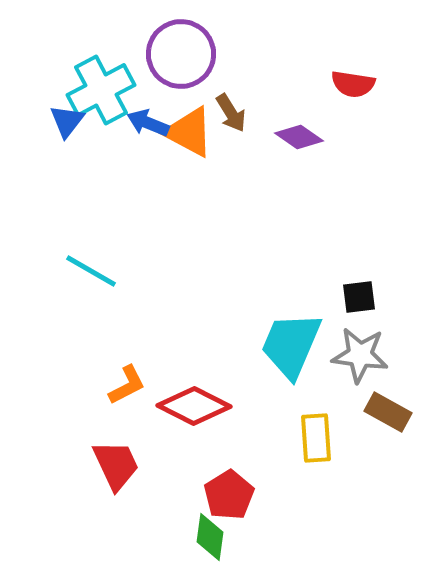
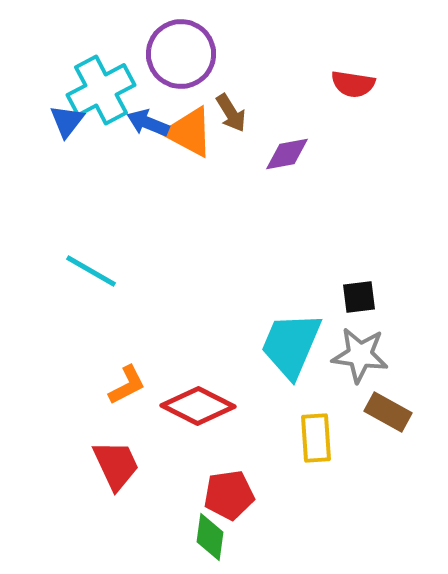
purple diamond: moved 12 px left, 17 px down; rotated 45 degrees counterclockwise
red diamond: moved 4 px right
red pentagon: rotated 24 degrees clockwise
